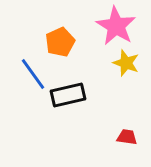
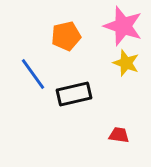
pink star: moved 7 px right; rotated 12 degrees counterclockwise
orange pentagon: moved 6 px right, 6 px up; rotated 12 degrees clockwise
black rectangle: moved 6 px right, 1 px up
red trapezoid: moved 8 px left, 2 px up
